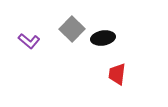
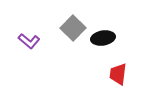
gray square: moved 1 px right, 1 px up
red trapezoid: moved 1 px right
